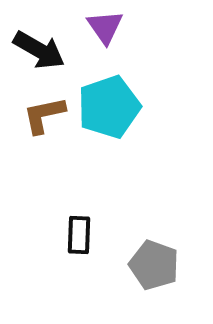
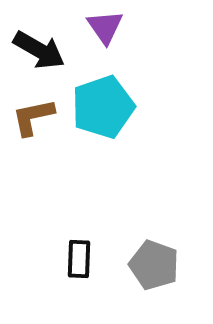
cyan pentagon: moved 6 px left
brown L-shape: moved 11 px left, 2 px down
black rectangle: moved 24 px down
